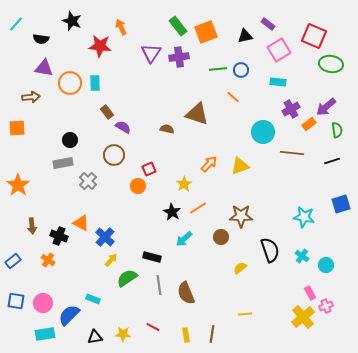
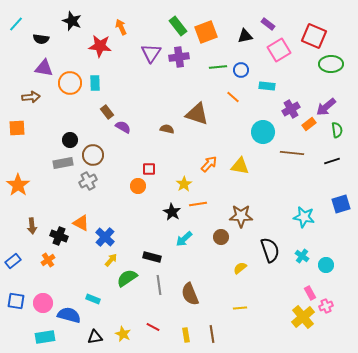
green ellipse at (331, 64): rotated 10 degrees counterclockwise
green line at (218, 69): moved 2 px up
cyan rectangle at (278, 82): moved 11 px left, 4 px down
brown circle at (114, 155): moved 21 px left
yellow triangle at (240, 166): rotated 30 degrees clockwise
red square at (149, 169): rotated 24 degrees clockwise
gray cross at (88, 181): rotated 18 degrees clockwise
orange line at (198, 208): moved 4 px up; rotated 24 degrees clockwise
orange cross at (48, 260): rotated 24 degrees clockwise
brown semicircle at (186, 293): moved 4 px right, 1 px down
yellow line at (245, 314): moved 5 px left, 6 px up
blue semicircle at (69, 315): rotated 60 degrees clockwise
cyan rectangle at (45, 334): moved 3 px down
yellow star at (123, 334): rotated 21 degrees clockwise
brown line at (212, 334): rotated 18 degrees counterclockwise
